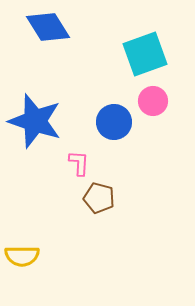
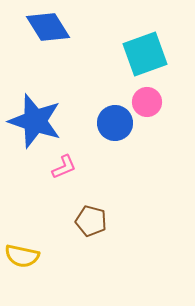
pink circle: moved 6 px left, 1 px down
blue circle: moved 1 px right, 1 px down
pink L-shape: moved 15 px left, 4 px down; rotated 64 degrees clockwise
brown pentagon: moved 8 px left, 23 px down
yellow semicircle: rotated 12 degrees clockwise
